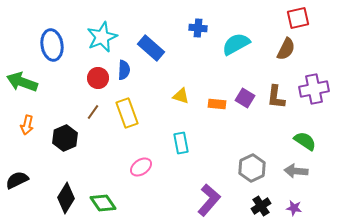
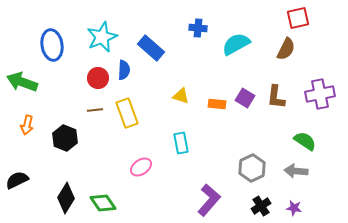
purple cross: moved 6 px right, 5 px down
brown line: moved 2 px right, 2 px up; rotated 49 degrees clockwise
black hexagon: rotated 15 degrees counterclockwise
